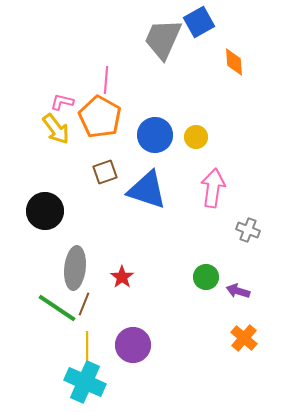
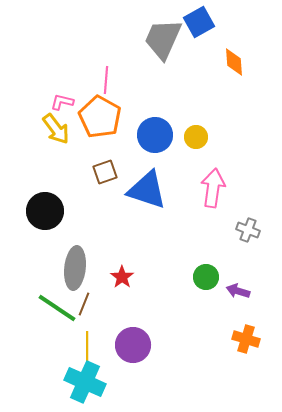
orange cross: moved 2 px right, 1 px down; rotated 24 degrees counterclockwise
